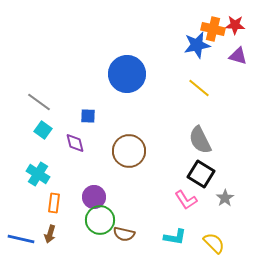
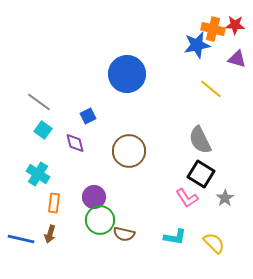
purple triangle: moved 1 px left, 3 px down
yellow line: moved 12 px right, 1 px down
blue square: rotated 28 degrees counterclockwise
pink L-shape: moved 1 px right, 2 px up
